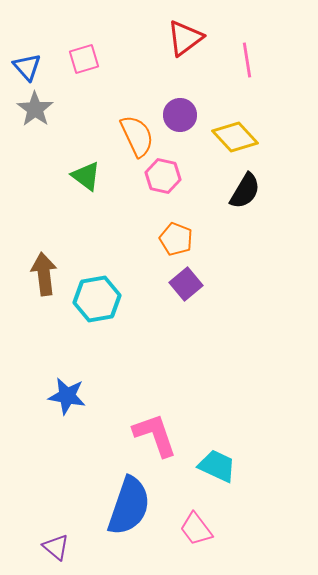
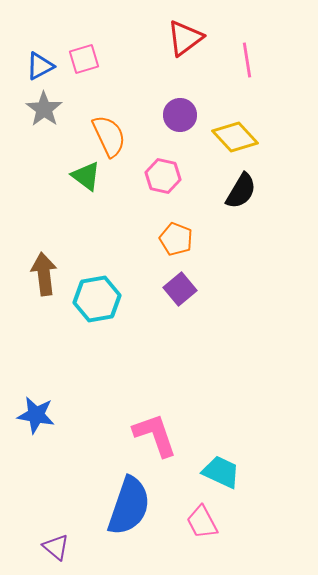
blue triangle: moved 13 px right, 1 px up; rotated 44 degrees clockwise
gray star: moved 9 px right
orange semicircle: moved 28 px left
black semicircle: moved 4 px left
purple square: moved 6 px left, 5 px down
blue star: moved 31 px left, 19 px down
cyan trapezoid: moved 4 px right, 6 px down
pink trapezoid: moved 6 px right, 7 px up; rotated 9 degrees clockwise
